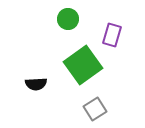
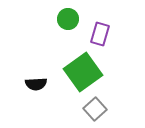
purple rectangle: moved 12 px left, 1 px up
green square: moved 7 px down
gray square: rotated 10 degrees counterclockwise
